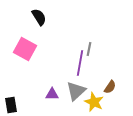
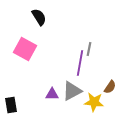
gray triangle: moved 4 px left; rotated 15 degrees clockwise
yellow star: rotated 18 degrees counterclockwise
